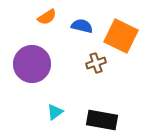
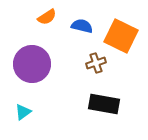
cyan triangle: moved 32 px left
black rectangle: moved 2 px right, 16 px up
